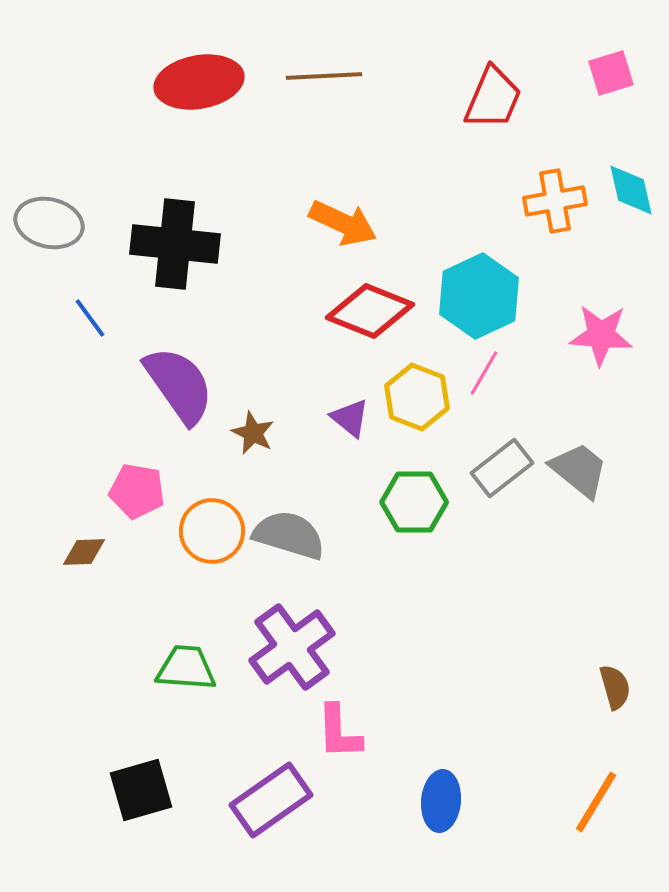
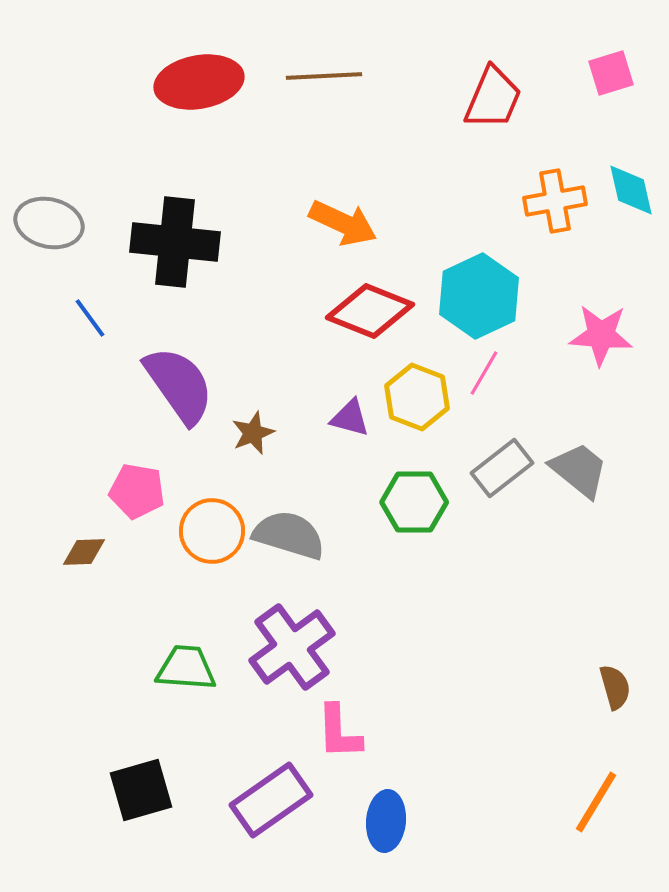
black cross: moved 2 px up
purple triangle: rotated 24 degrees counterclockwise
brown star: rotated 24 degrees clockwise
blue ellipse: moved 55 px left, 20 px down
